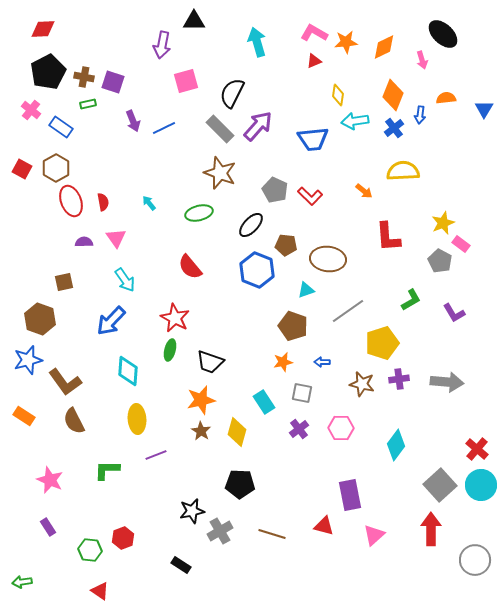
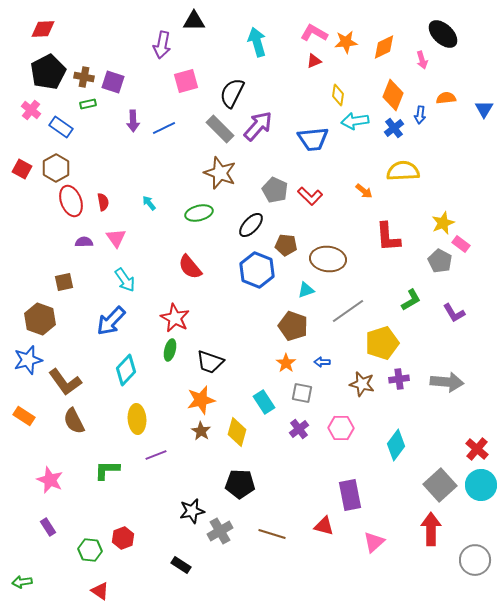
purple arrow at (133, 121): rotated 20 degrees clockwise
orange star at (283, 362): moved 3 px right, 1 px down; rotated 24 degrees counterclockwise
cyan diamond at (128, 371): moved 2 px left, 1 px up; rotated 40 degrees clockwise
pink triangle at (374, 535): moved 7 px down
